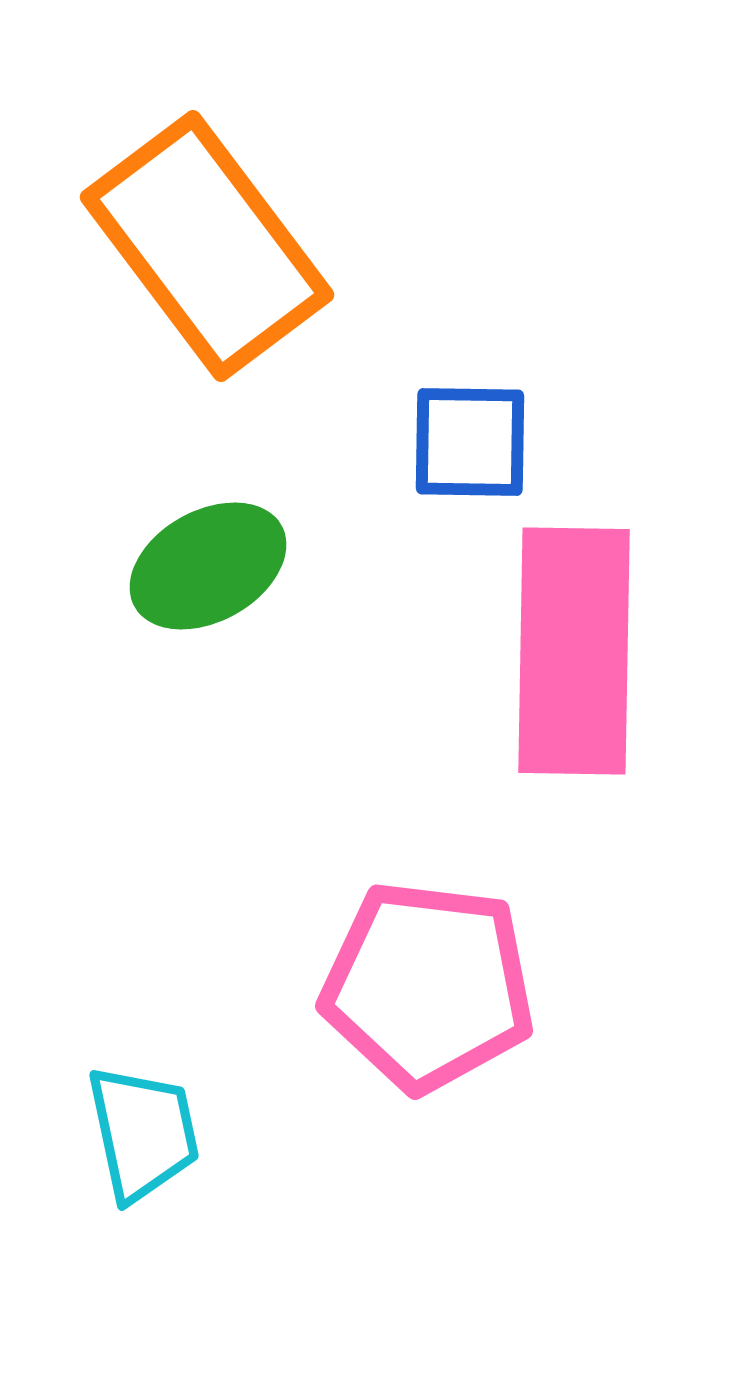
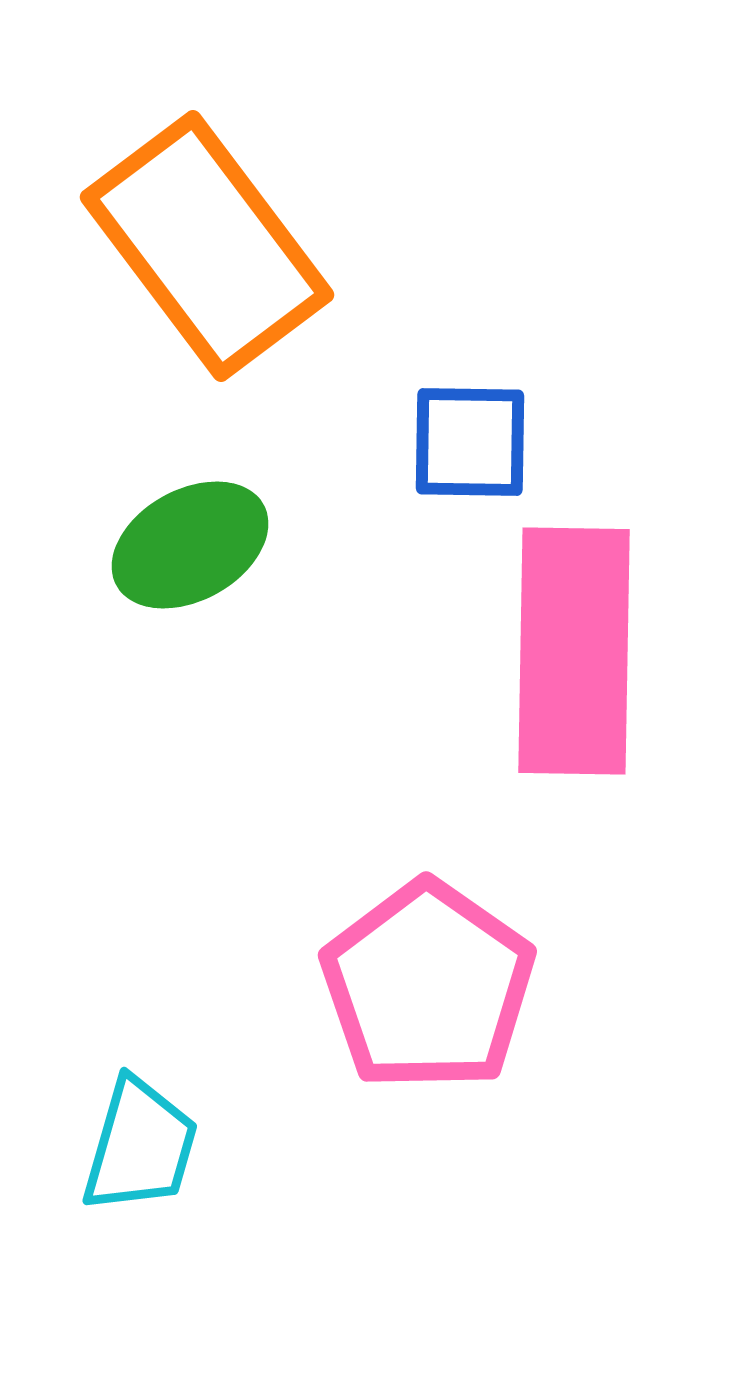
green ellipse: moved 18 px left, 21 px up
pink pentagon: rotated 28 degrees clockwise
cyan trapezoid: moved 3 px left, 13 px down; rotated 28 degrees clockwise
